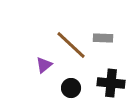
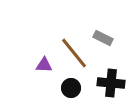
gray rectangle: rotated 24 degrees clockwise
brown line: moved 3 px right, 8 px down; rotated 8 degrees clockwise
purple triangle: rotated 42 degrees clockwise
